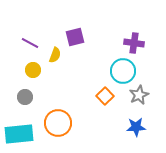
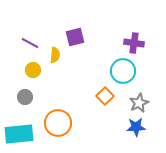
yellow semicircle: rotated 14 degrees counterclockwise
gray star: moved 8 px down
